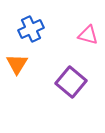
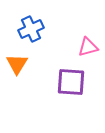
pink triangle: moved 12 px down; rotated 30 degrees counterclockwise
purple square: rotated 36 degrees counterclockwise
